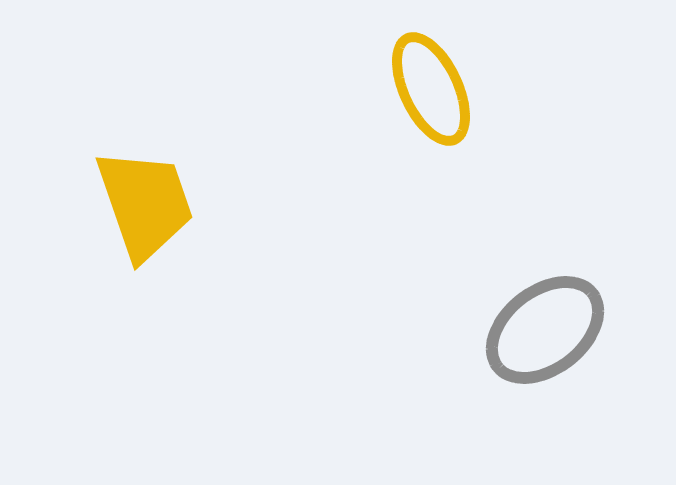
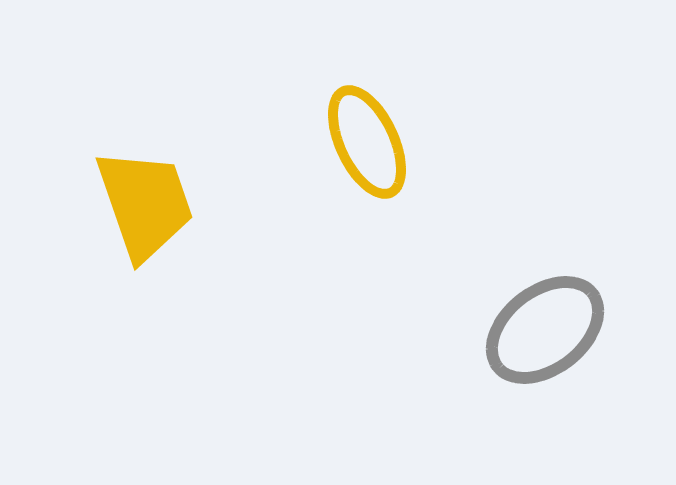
yellow ellipse: moved 64 px left, 53 px down
